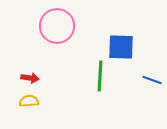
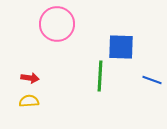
pink circle: moved 2 px up
